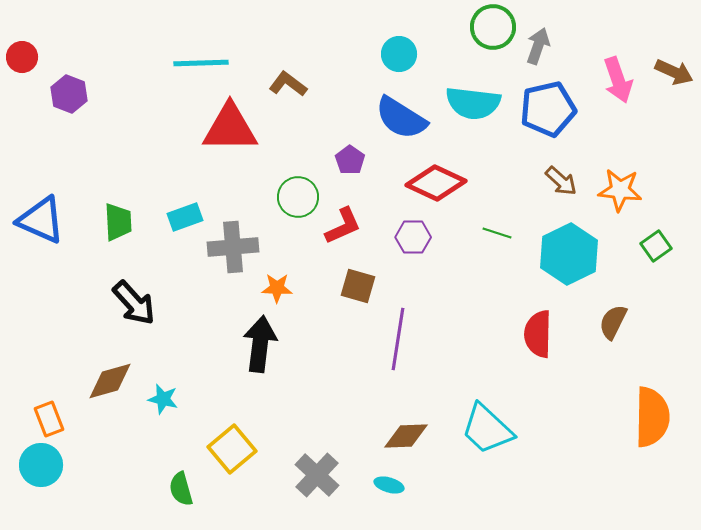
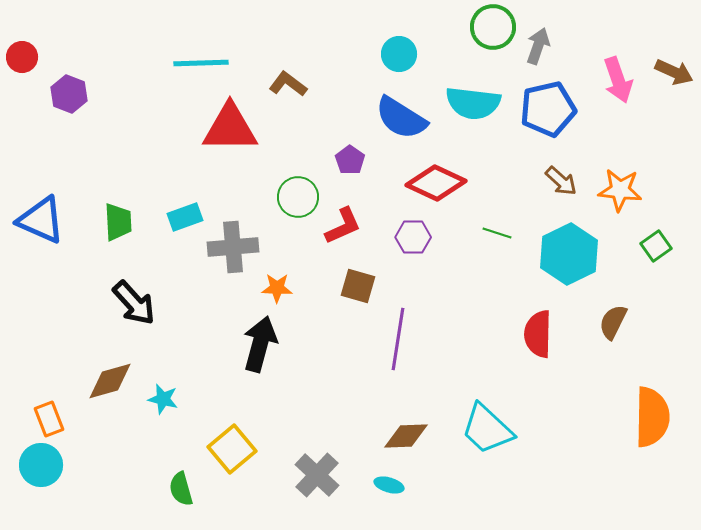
black arrow at (260, 344): rotated 8 degrees clockwise
